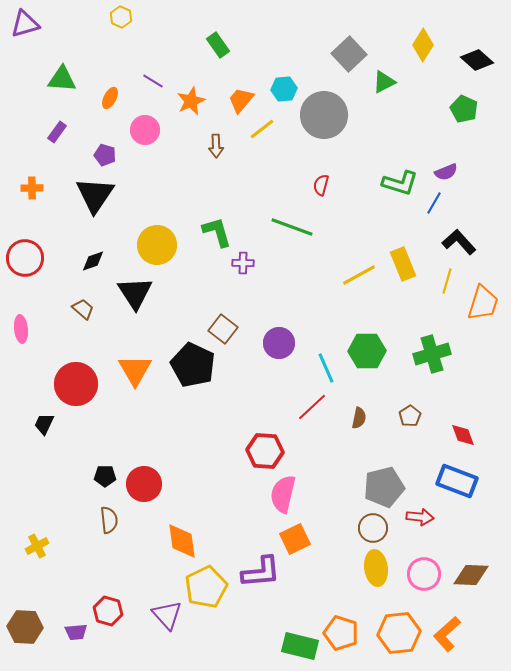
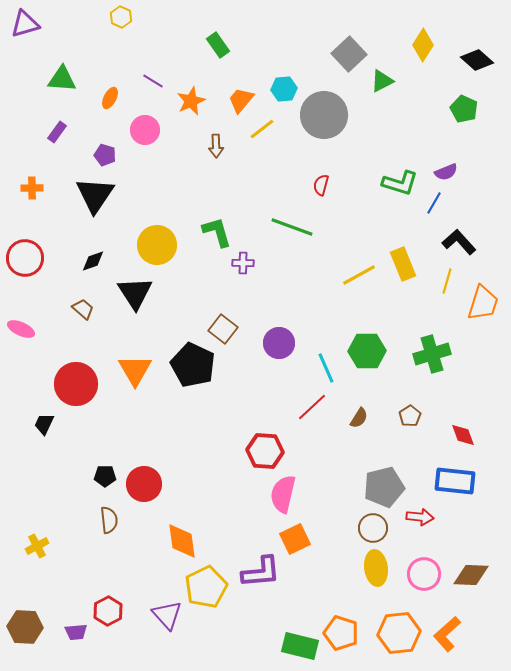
green triangle at (384, 82): moved 2 px left, 1 px up
pink ellipse at (21, 329): rotated 60 degrees counterclockwise
brown semicircle at (359, 418): rotated 20 degrees clockwise
blue rectangle at (457, 481): moved 2 px left; rotated 15 degrees counterclockwise
red hexagon at (108, 611): rotated 16 degrees clockwise
